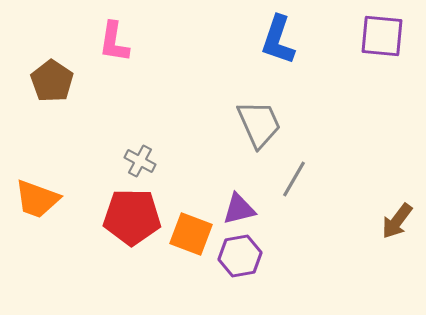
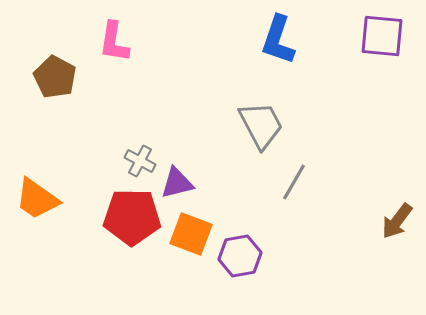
brown pentagon: moved 3 px right, 4 px up; rotated 6 degrees counterclockwise
gray trapezoid: moved 2 px right, 1 px down; rotated 4 degrees counterclockwise
gray line: moved 3 px down
orange trapezoid: rotated 15 degrees clockwise
purple triangle: moved 62 px left, 26 px up
